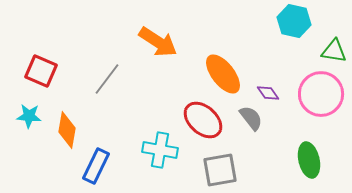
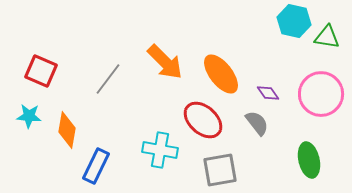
orange arrow: moved 7 px right, 20 px down; rotated 12 degrees clockwise
green triangle: moved 7 px left, 14 px up
orange ellipse: moved 2 px left
gray line: moved 1 px right
gray semicircle: moved 6 px right, 5 px down
